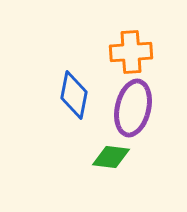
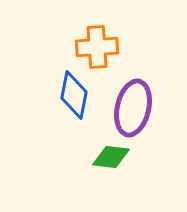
orange cross: moved 34 px left, 5 px up
